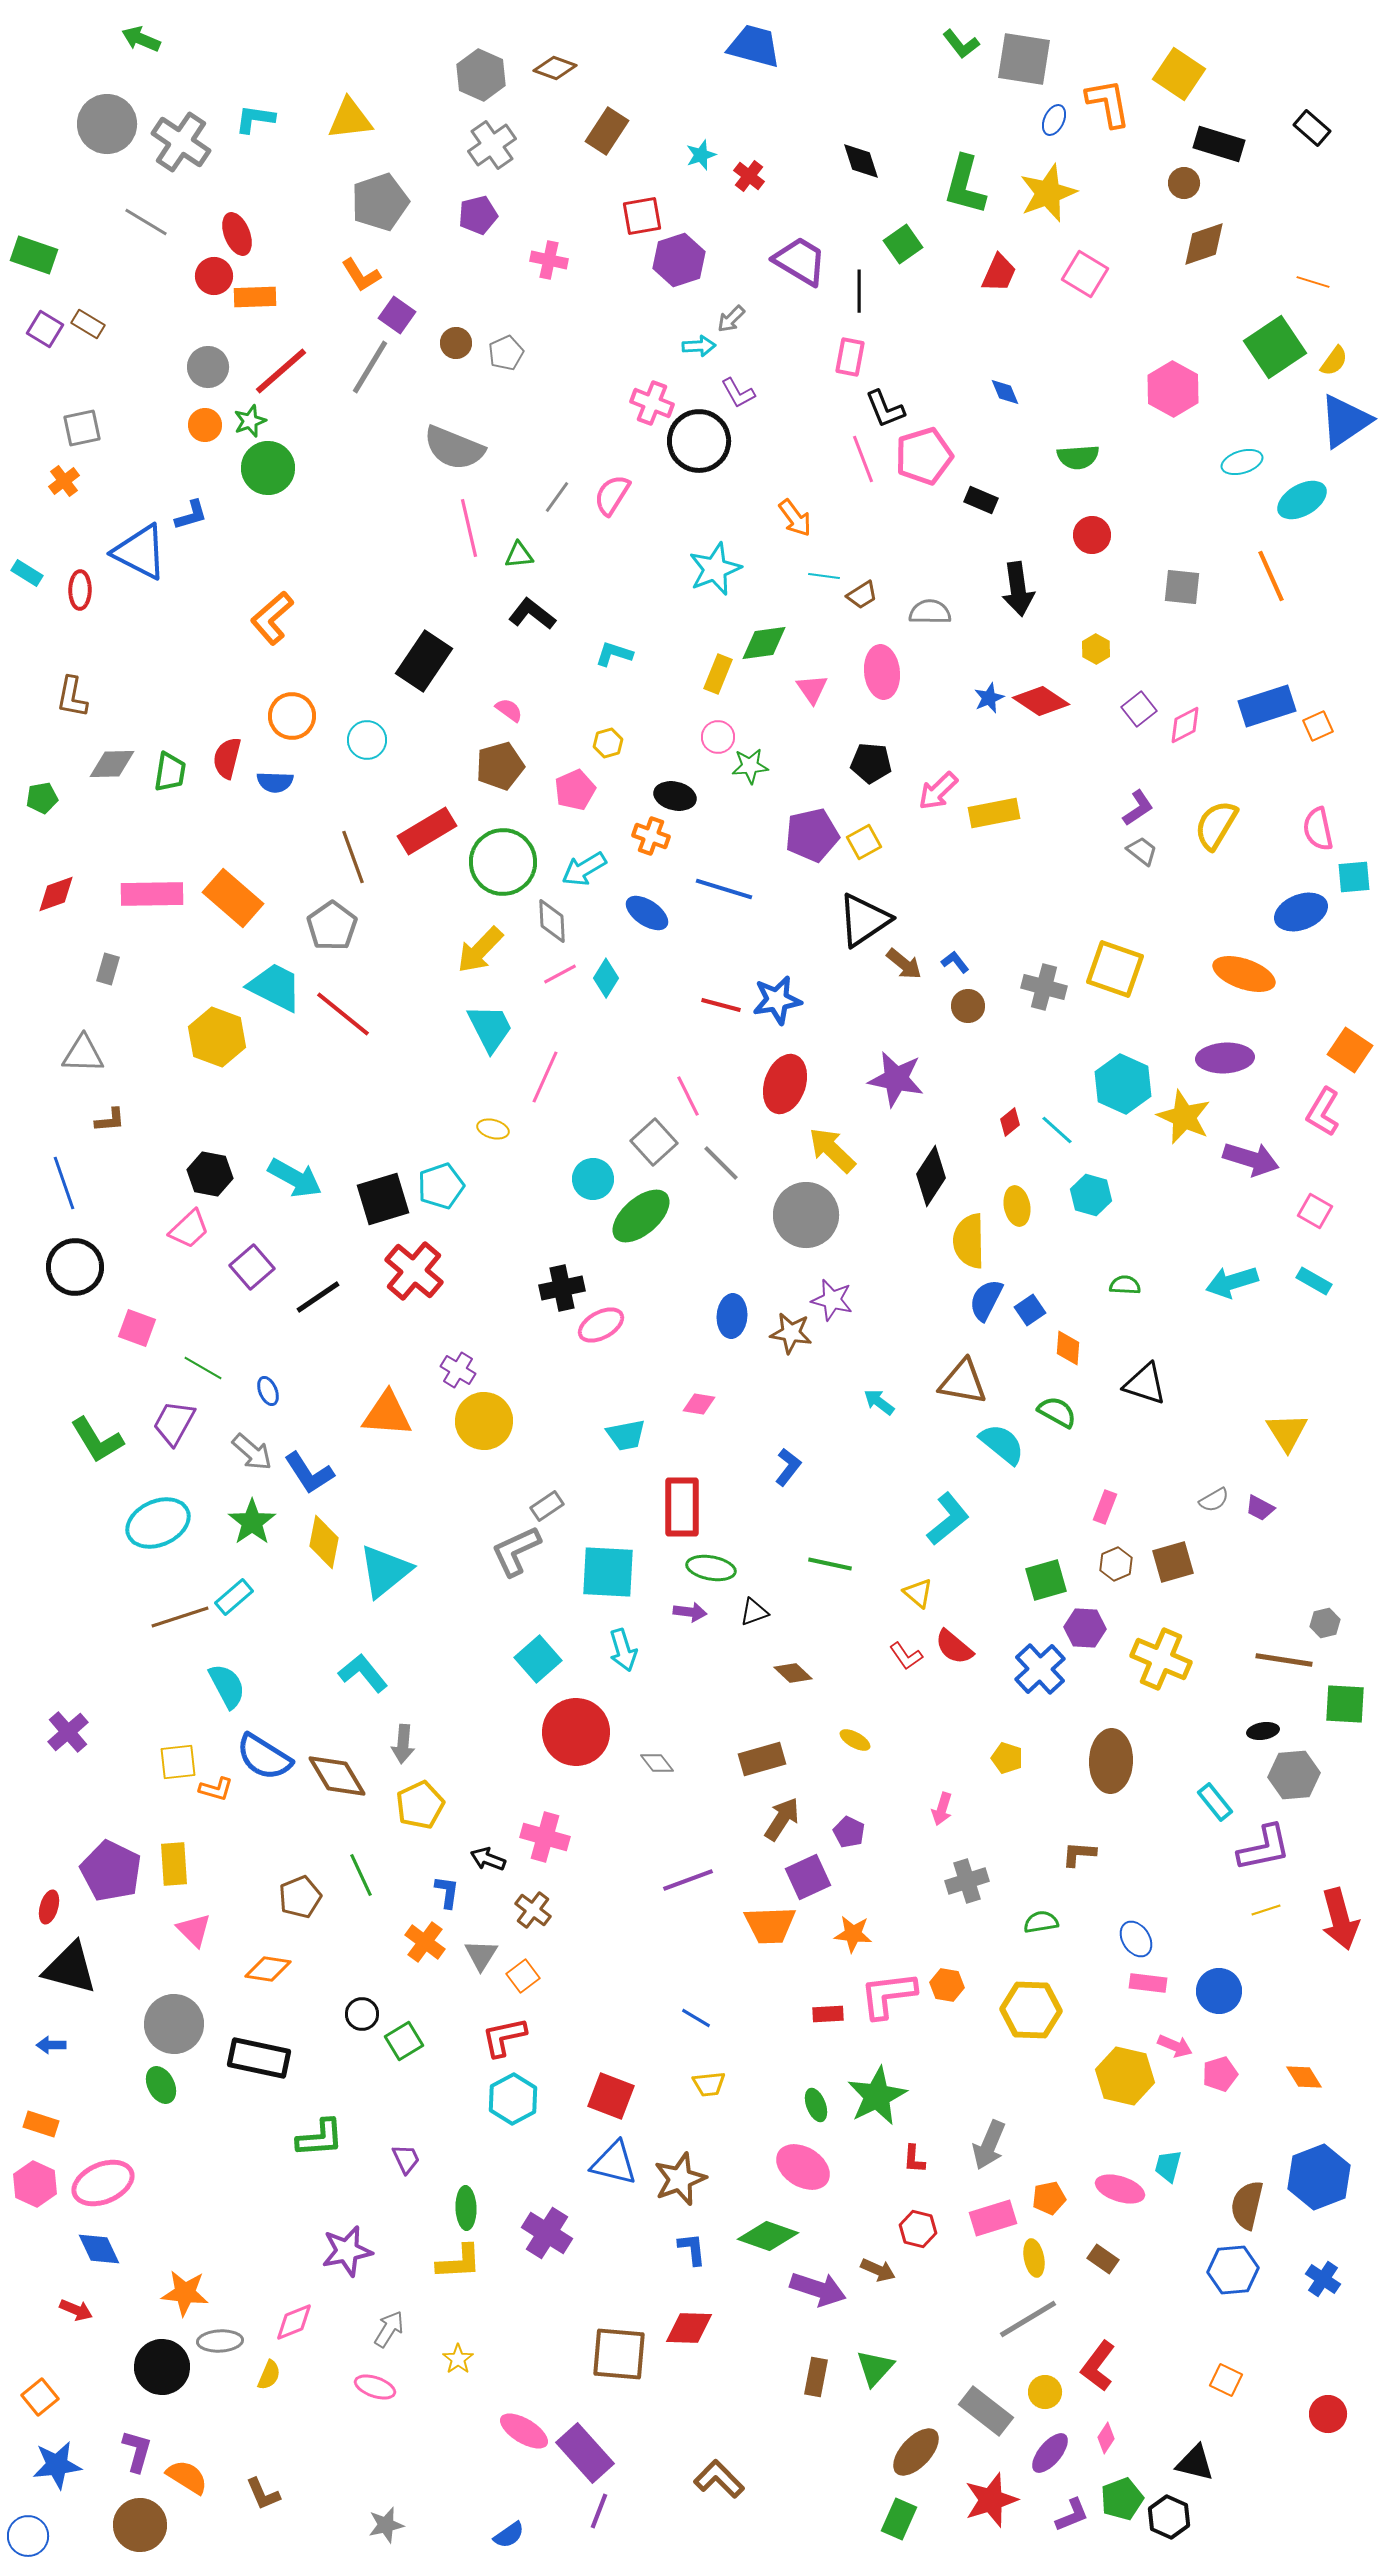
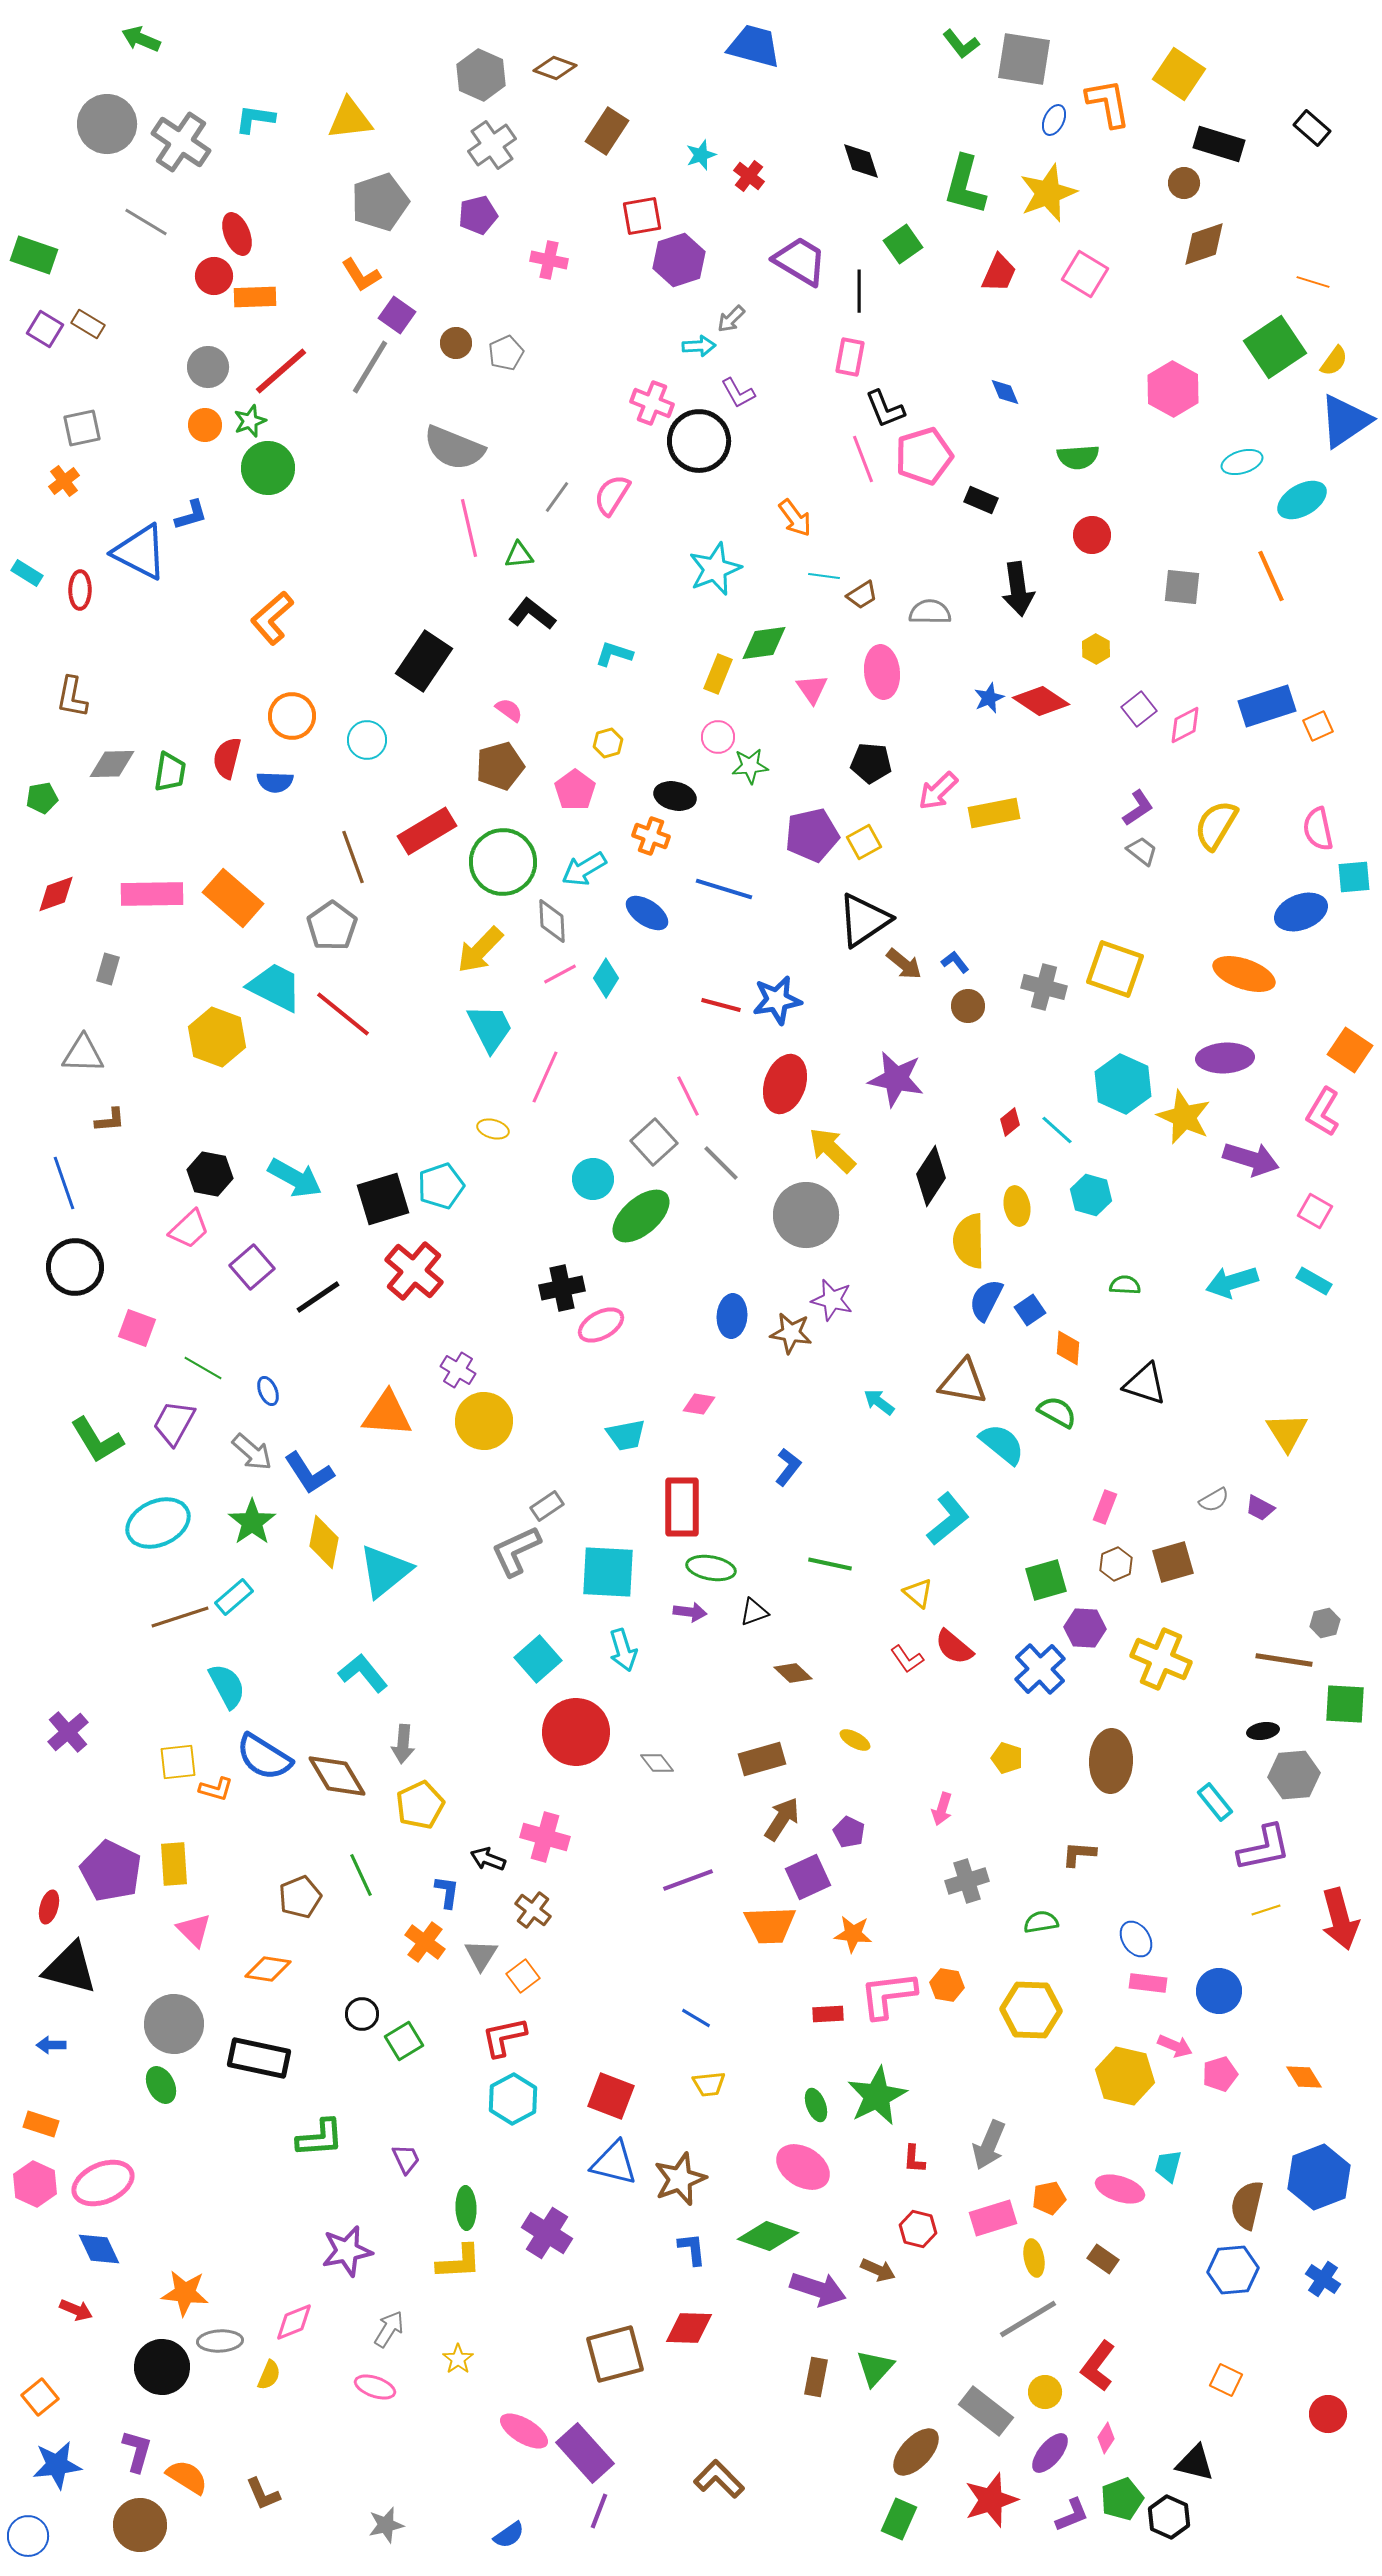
pink pentagon at (575, 790): rotated 12 degrees counterclockwise
red L-shape at (906, 1656): moved 1 px right, 3 px down
brown square at (619, 2354): moved 4 px left; rotated 20 degrees counterclockwise
